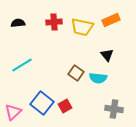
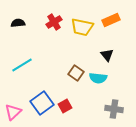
red cross: rotated 28 degrees counterclockwise
blue square: rotated 15 degrees clockwise
